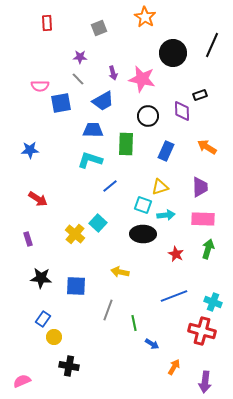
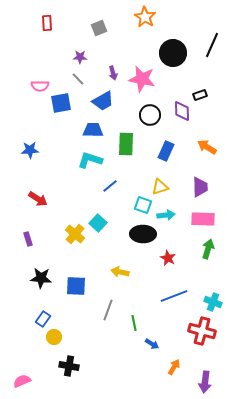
black circle at (148, 116): moved 2 px right, 1 px up
red star at (176, 254): moved 8 px left, 4 px down
